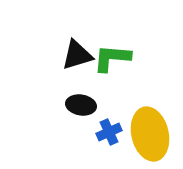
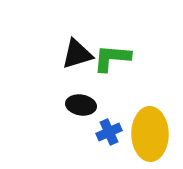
black triangle: moved 1 px up
yellow ellipse: rotated 12 degrees clockwise
